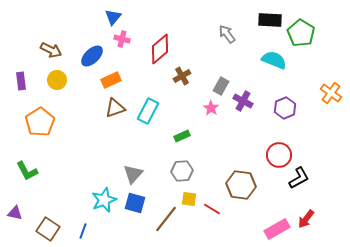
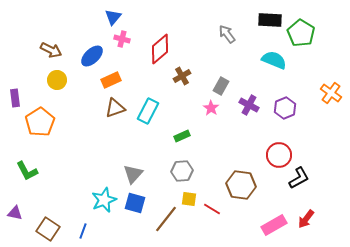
purple rectangle: moved 6 px left, 17 px down
purple cross: moved 6 px right, 4 px down
pink rectangle: moved 3 px left, 4 px up
